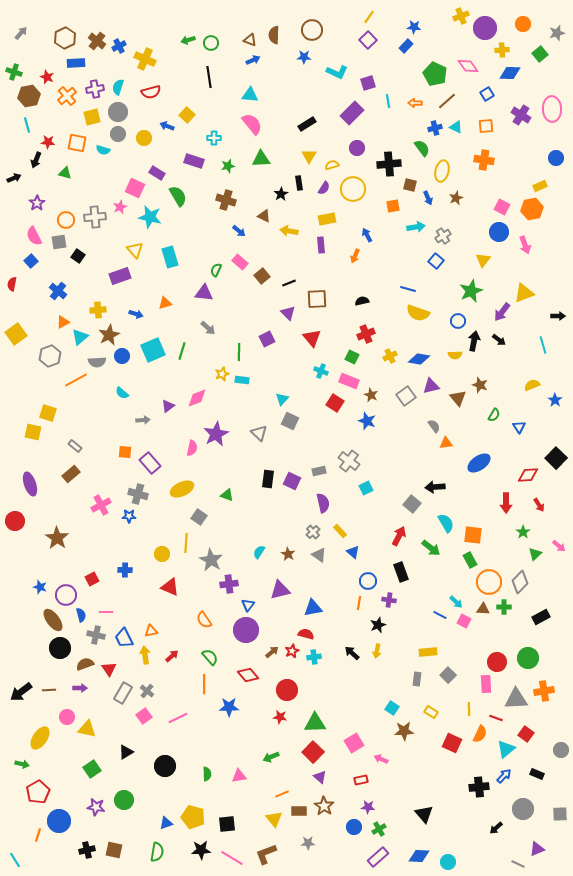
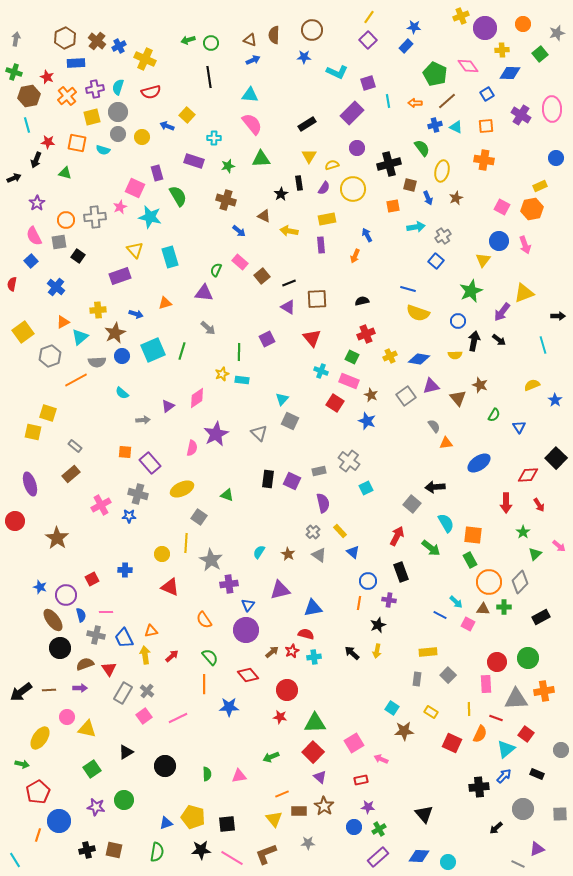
gray arrow at (21, 33): moved 5 px left, 6 px down; rotated 32 degrees counterclockwise
blue cross at (435, 128): moved 3 px up
yellow circle at (144, 138): moved 2 px left, 1 px up
black cross at (389, 164): rotated 10 degrees counterclockwise
purple rectangle at (157, 173): rotated 42 degrees clockwise
blue circle at (499, 232): moved 9 px down
blue cross at (58, 291): moved 2 px left, 4 px up
purple triangle at (288, 313): moved 6 px up; rotated 14 degrees counterclockwise
yellow square at (16, 334): moved 7 px right, 2 px up
brown star at (109, 335): moved 6 px right, 2 px up
pink diamond at (197, 398): rotated 15 degrees counterclockwise
red arrow at (399, 536): moved 2 px left
pink square at (464, 621): moved 4 px right, 3 px down
